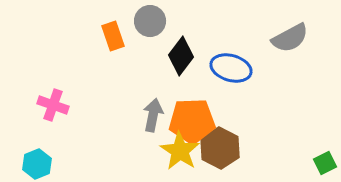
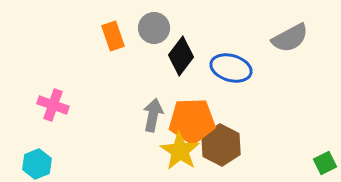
gray circle: moved 4 px right, 7 px down
brown hexagon: moved 1 px right, 3 px up
